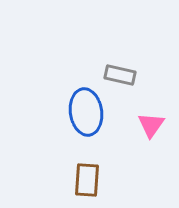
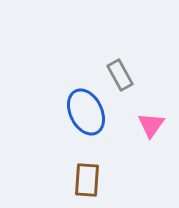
gray rectangle: rotated 48 degrees clockwise
blue ellipse: rotated 18 degrees counterclockwise
